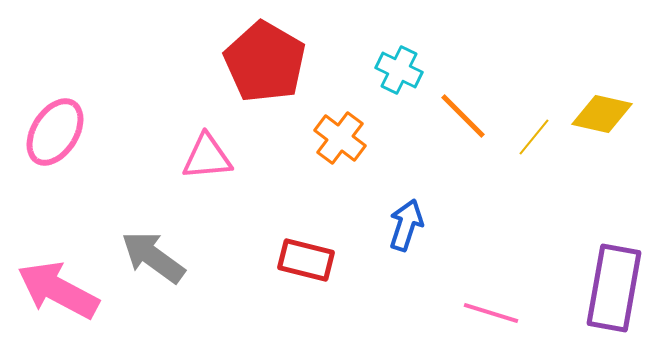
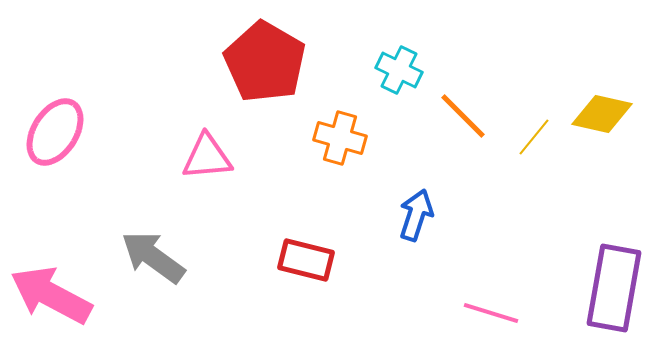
orange cross: rotated 21 degrees counterclockwise
blue arrow: moved 10 px right, 10 px up
pink arrow: moved 7 px left, 5 px down
